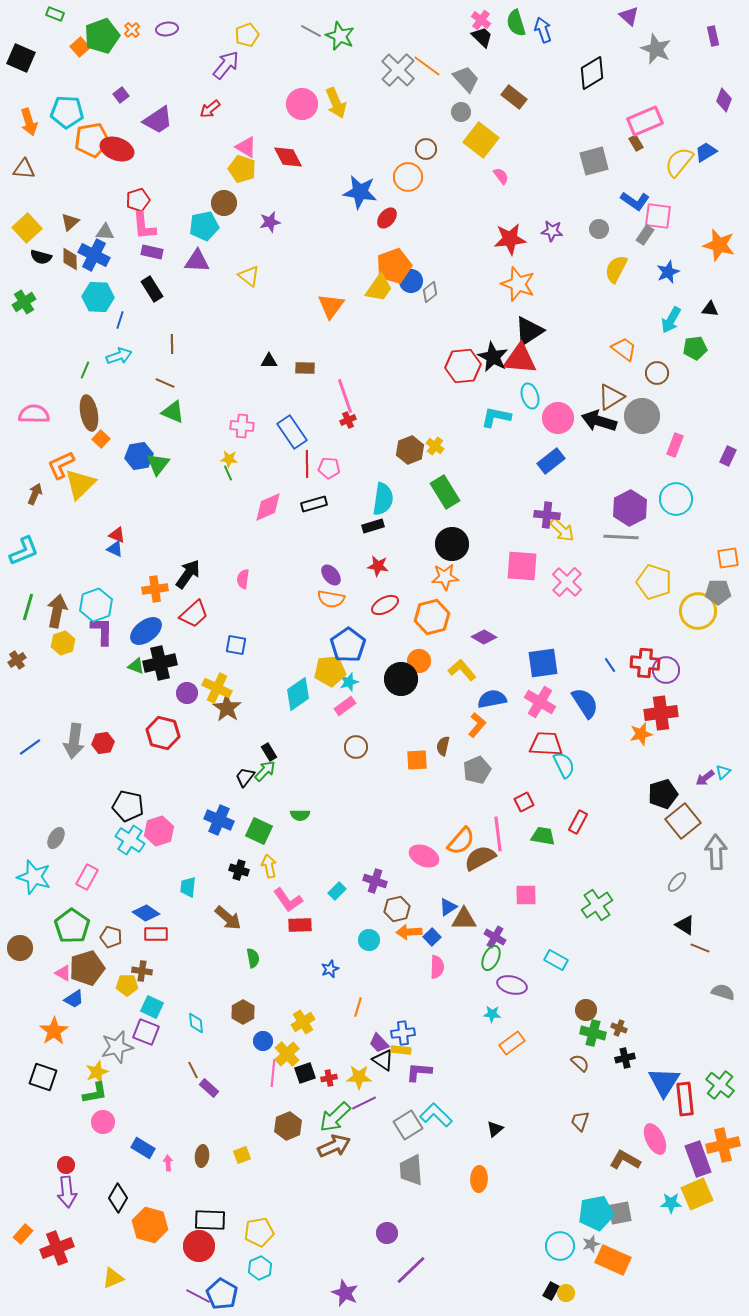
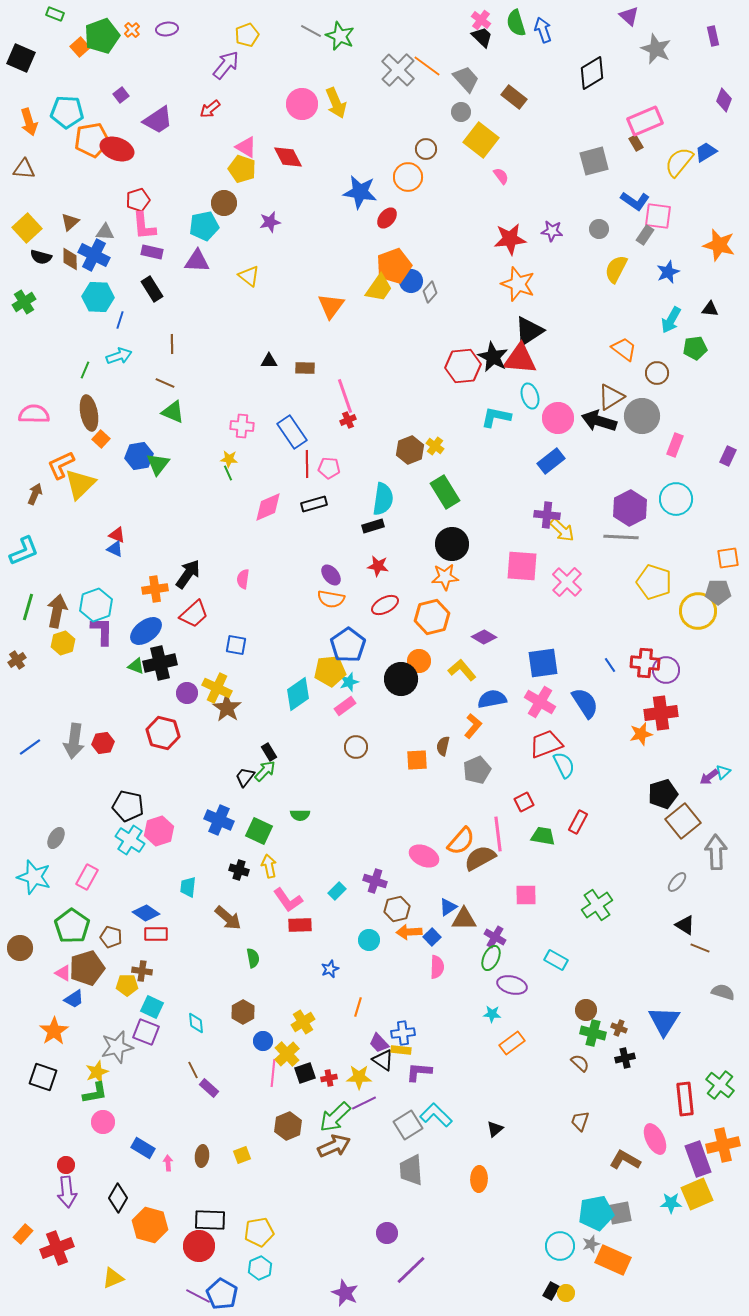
gray diamond at (430, 292): rotated 10 degrees counterclockwise
orange L-shape at (477, 725): moved 4 px left, 1 px down
red trapezoid at (546, 744): rotated 24 degrees counterclockwise
purple arrow at (705, 778): moved 4 px right, 1 px up
blue triangle at (664, 1082): moved 61 px up
